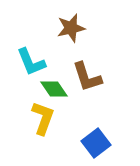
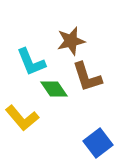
brown star: moved 13 px down
yellow L-shape: moved 21 px left; rotated 120 degrees clockwise
blue square: moved 2 px right
